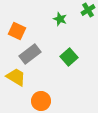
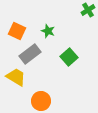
green star: moved 12 px left, 12 px down
